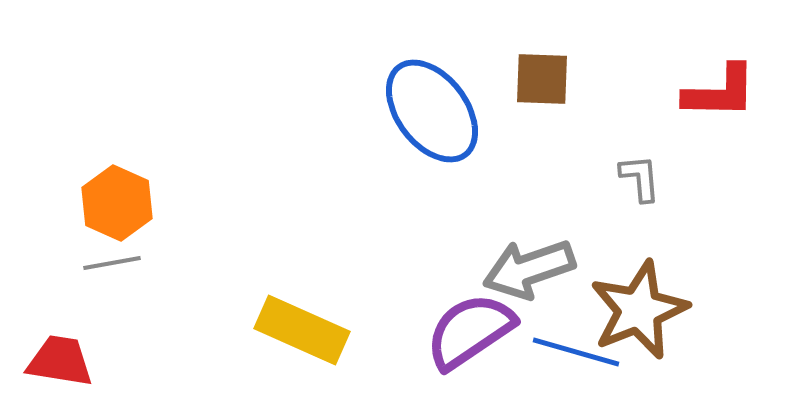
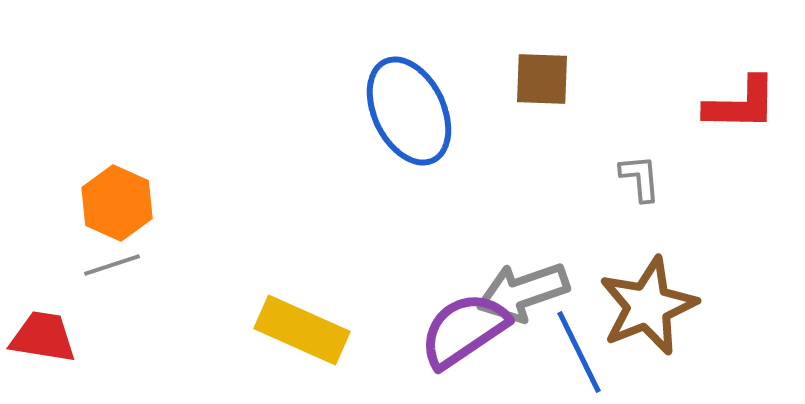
red L-shape: moved 21 px right, 12 px down
blue ellipse: moved 23 px left; rotated 11 degrees clockwise
gray line: moved 2 px down; rotated 8 degrees counterclockwise
gray arrow: moved 6 px left, 23 px down
brown star: moved 9 px right, 4 px up
purple semicircle: moved 6 px left, 1 px up
blue line: moved 3 px right; rotated 48 degrees clockwise
red trapezoid: moved 17 px left, 24 px up
